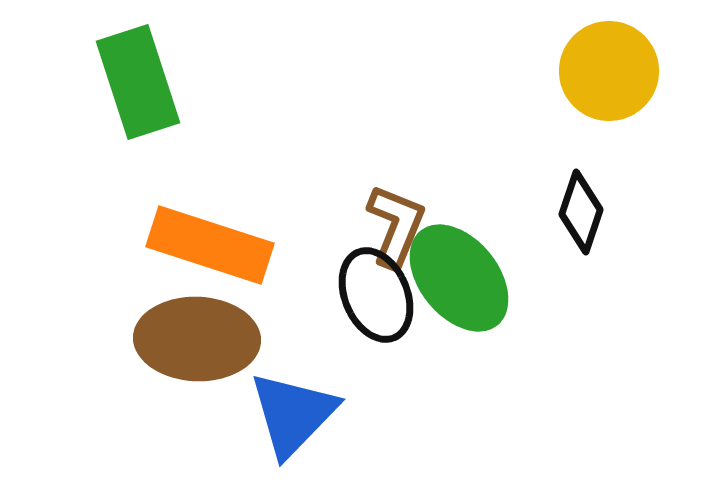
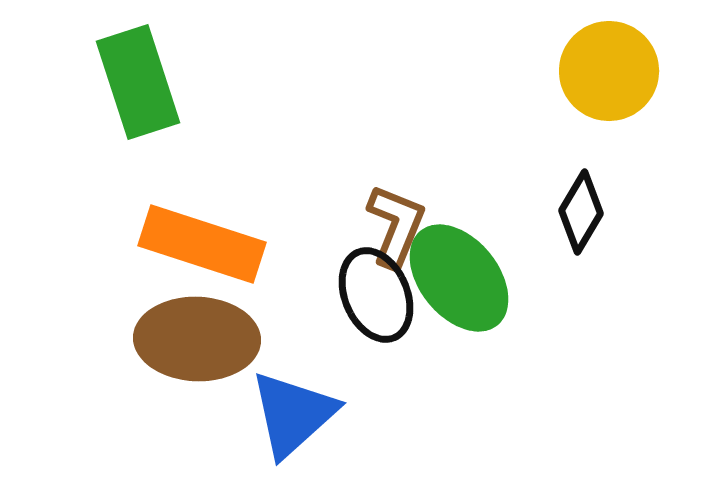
black diamond: rotated 12 degrees clockwise
orange rectangle: moved 8 px left, 1 px up
blue triangle: rotated 4 degrees clockwise
